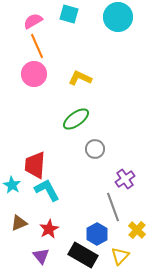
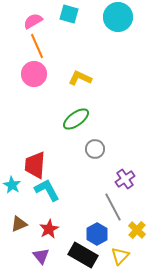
gray line: rotated 8 degrees counterclockwise
brown triangle: moved 1 px down
